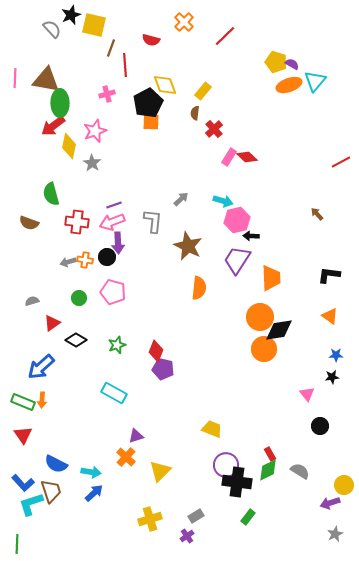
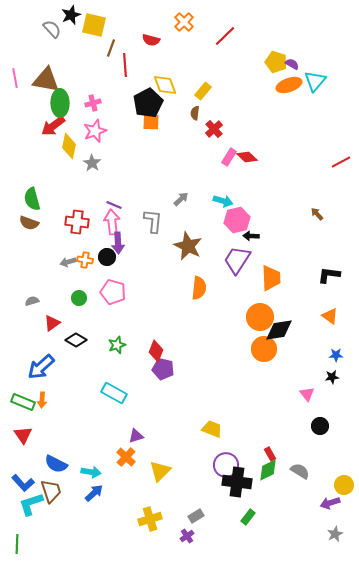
pink line at (15, 78): rotated 12 degrees counterclockwise
pink cross at (107, 94): moved 14 px left, 9 px down
green semicircle at (51, 194): moved 19 px left, 5 px down
purple line at (114, 205): rotated 42 degrees clockwise
pink arrow at (112, 222): rotated 105 degrees clockwise
